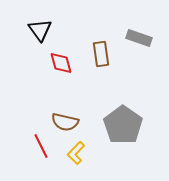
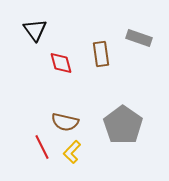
black triangle: moved 5 px left
red line: moved 1 px right, 1 px down
yellow L-shape: moved 4 px left, 1 px up
